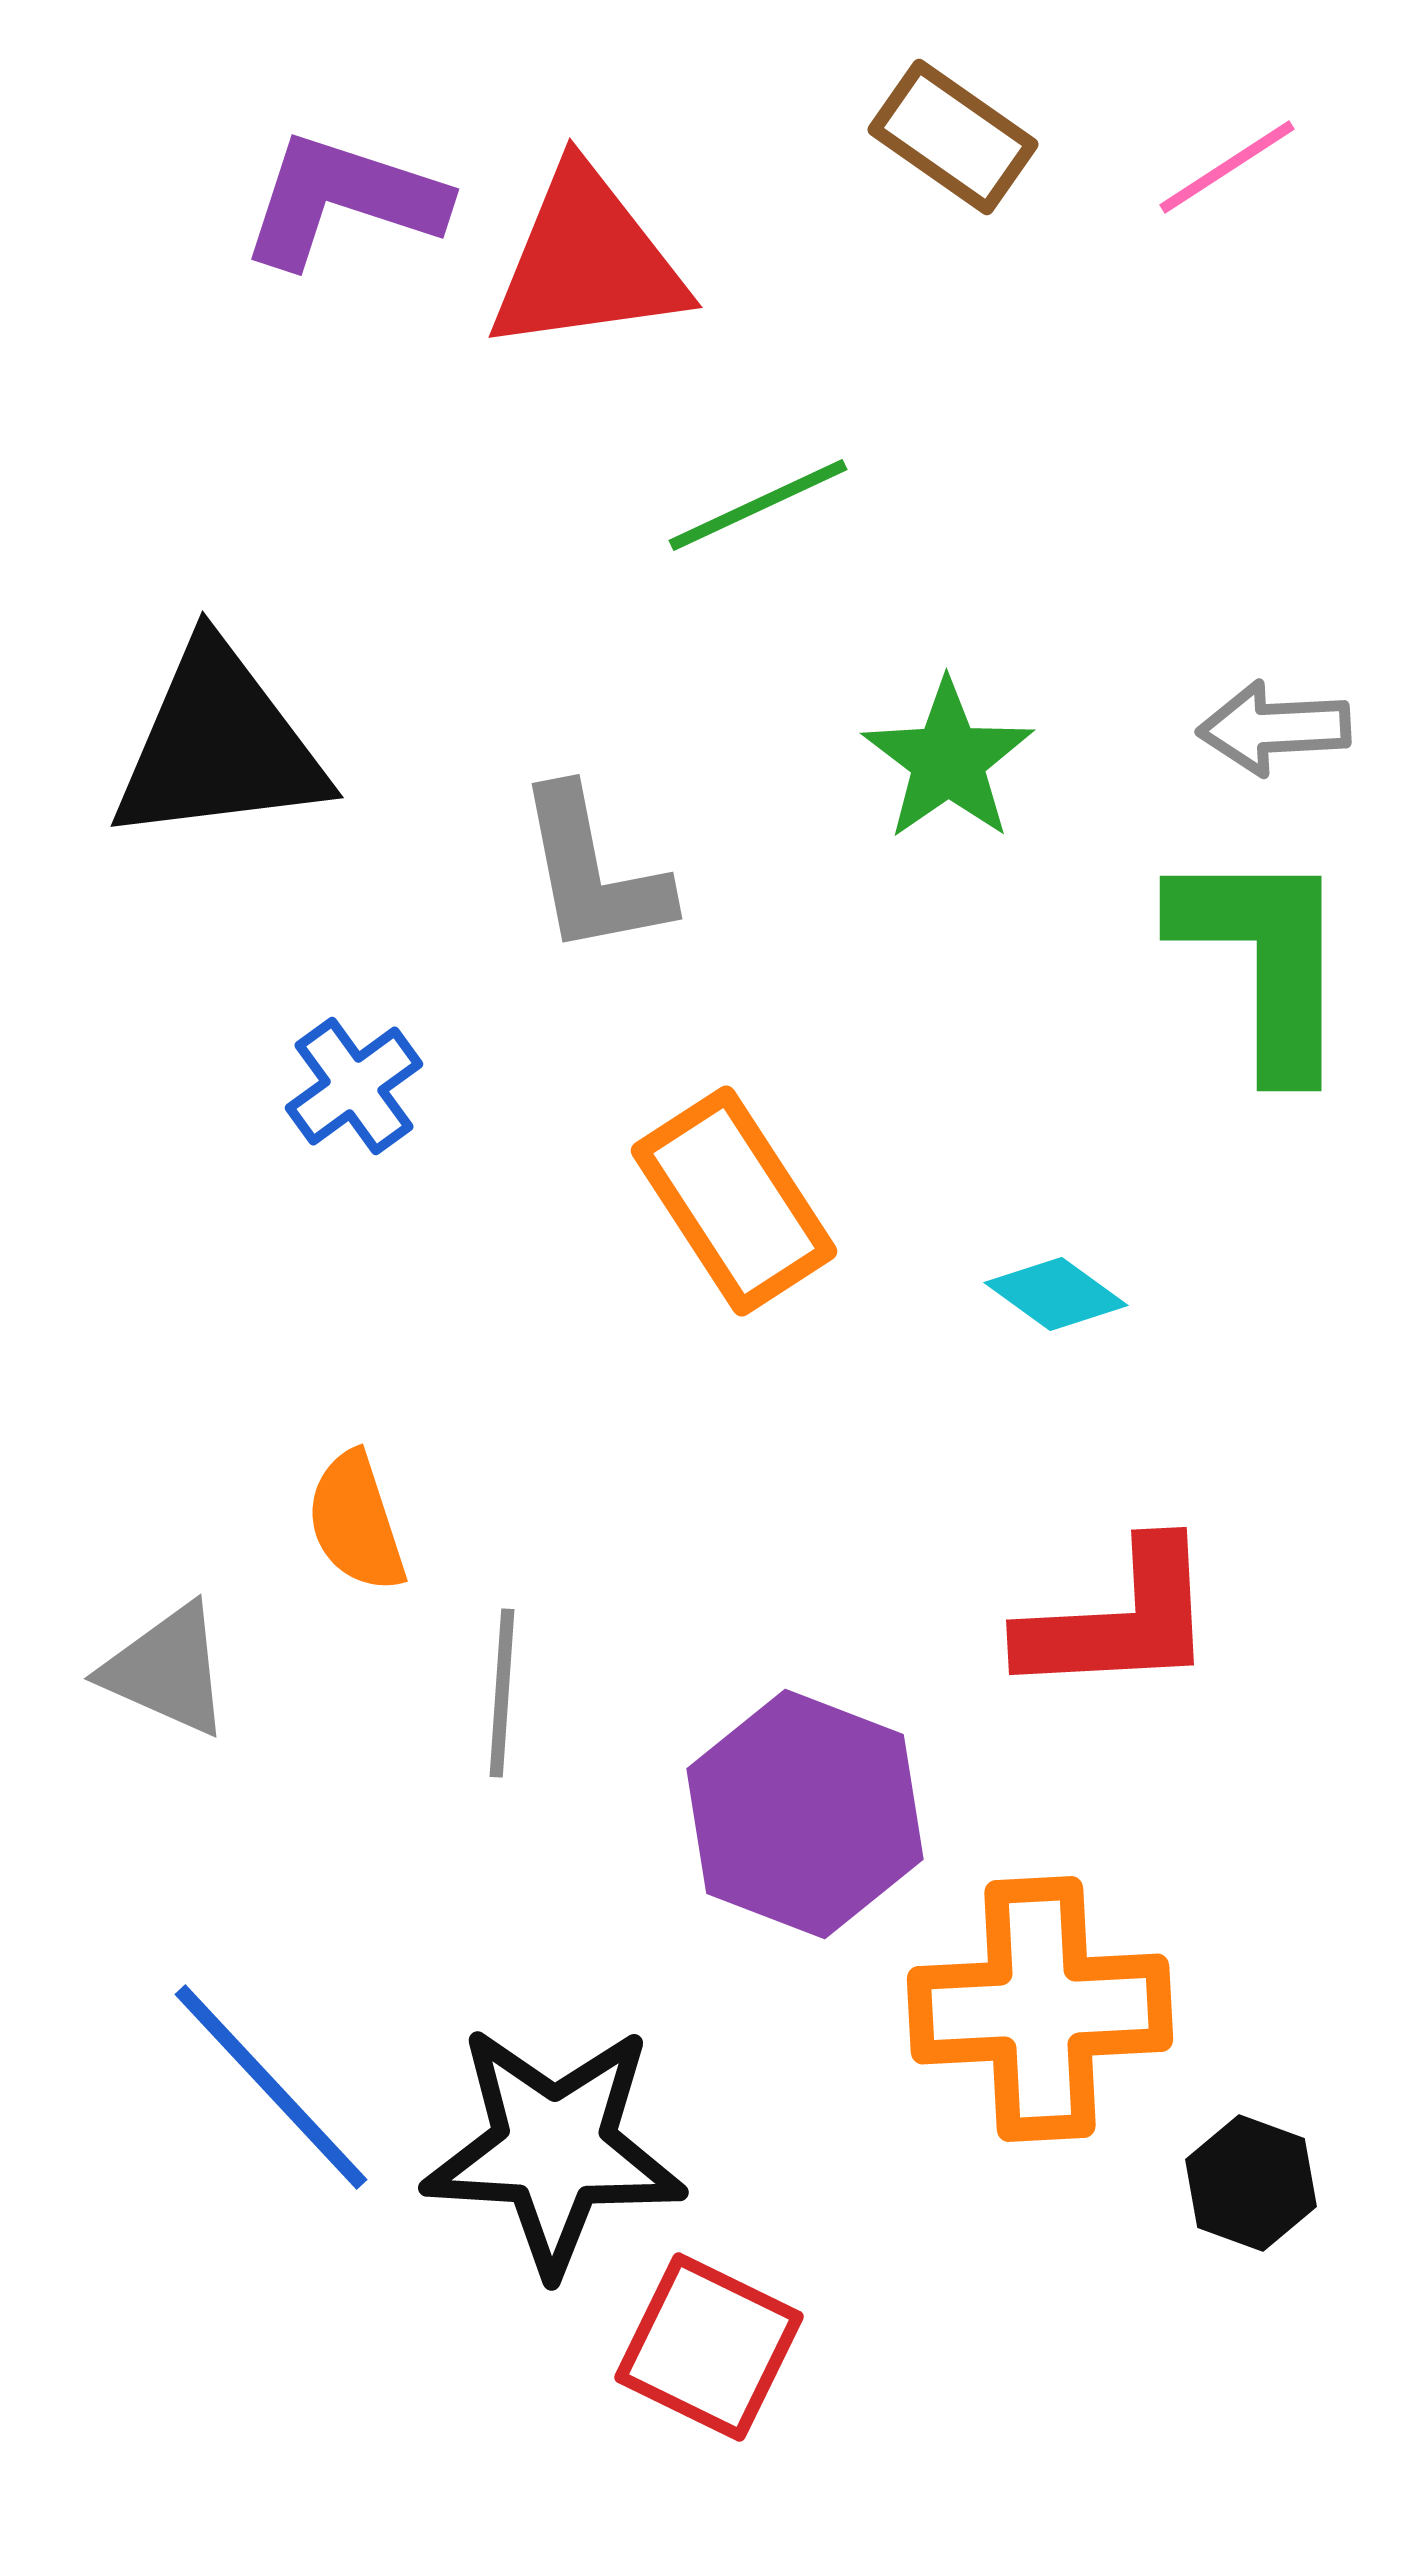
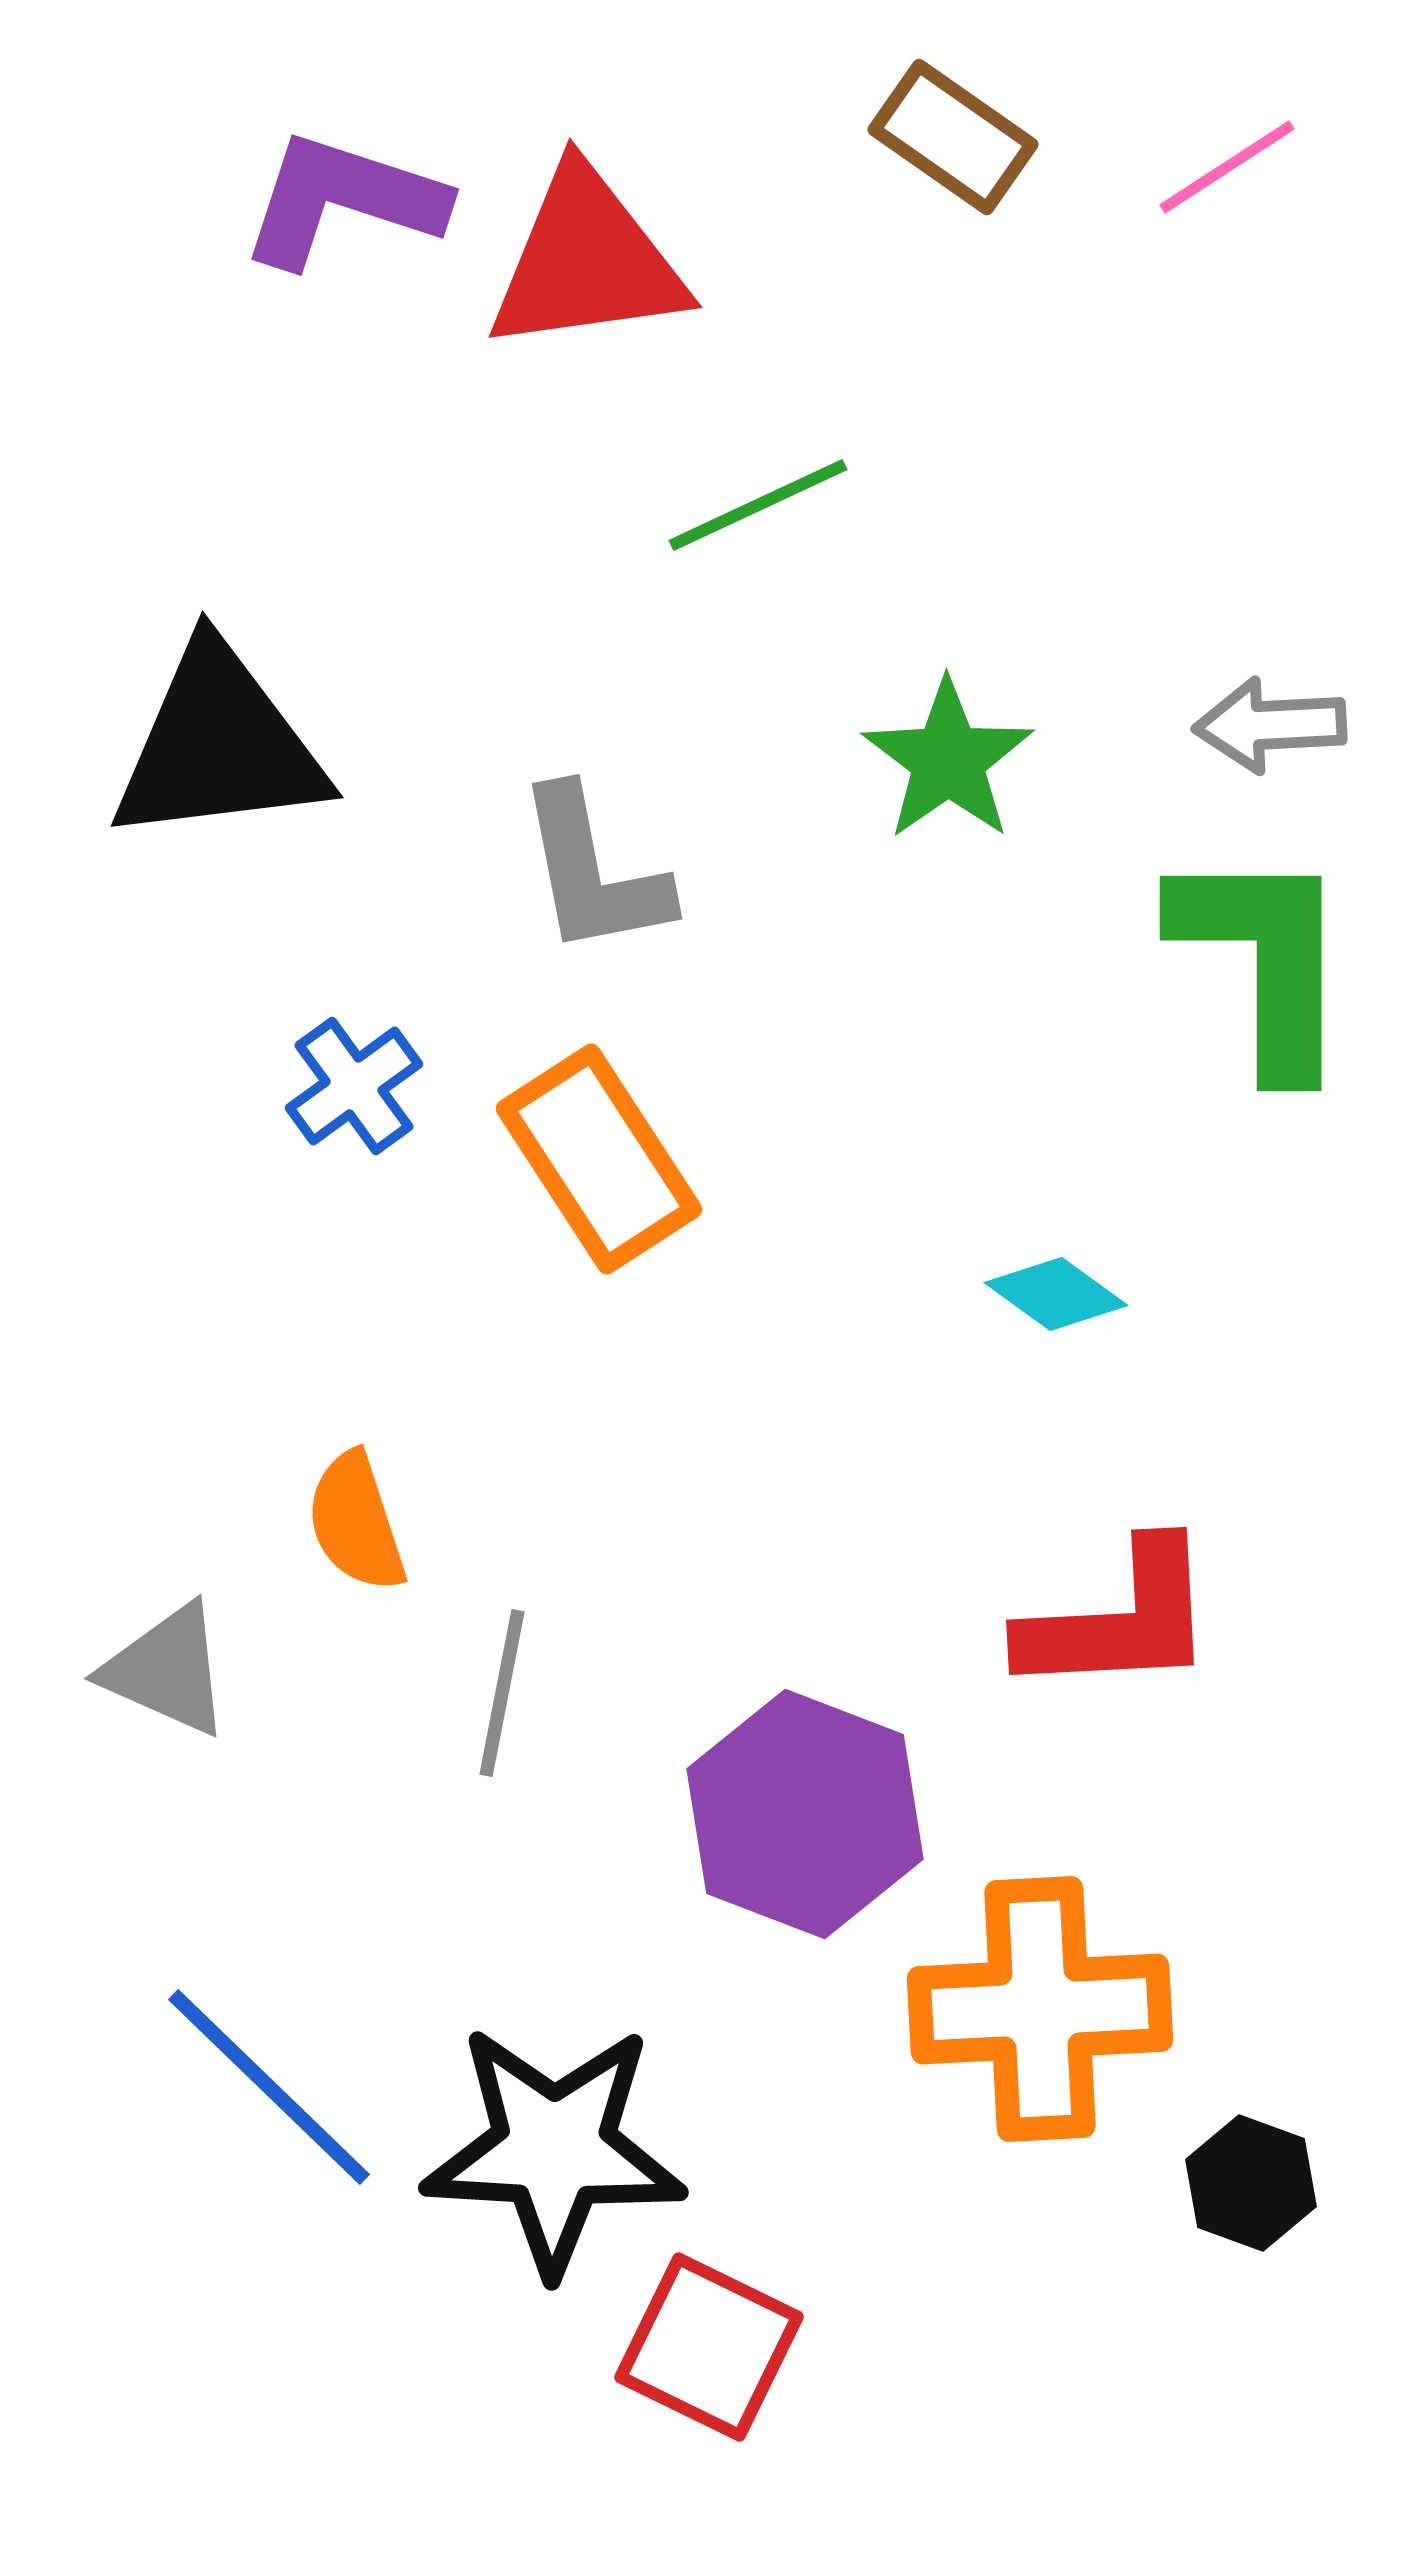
gray arrow: moved 4 px left, 3 px up
orange rectangle: moved 135 px left, 42 px up
gray line: rotated 7 degrees clockwise
blue line: moved 2 px left; rotated 3 degrees counterclockwise
